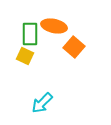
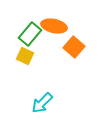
green rectangle: rotated 40 degrees clockwise
